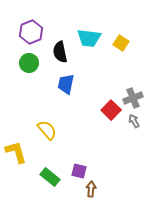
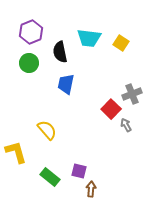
gray cross: moved 1 px left, 4 px up
red square: moved 1 px up
gray arrow: moved 8 px left, 4 px down
